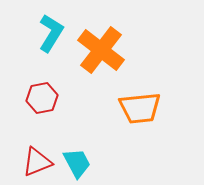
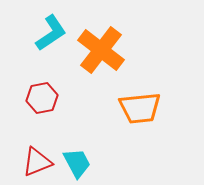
cyan L-shape: rotated 24 degrees clockwise
